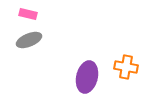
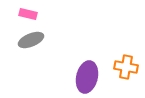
gray ellipse: moved 2 px right
